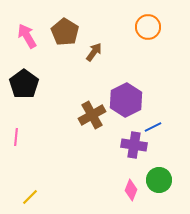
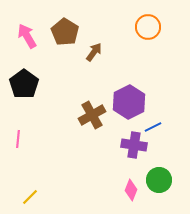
purple hexagon: moved 3 px right, 2 px down
pink line: moved 2 px right, 2 px down
